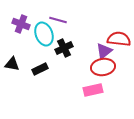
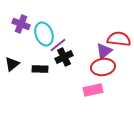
purple line: moved 25 px down; rotated 54 degrees counterclockwise
black cross: moved 9 px down
black triangle: rotated 49 degrees counterclockwise
black rectangle: rotated 28 degrees clockwise
